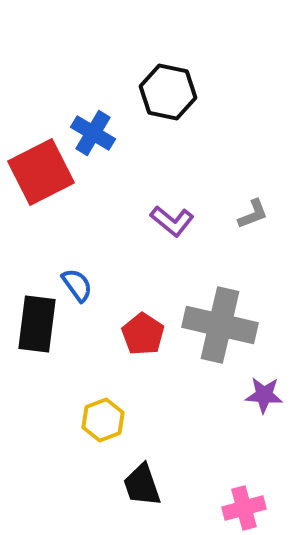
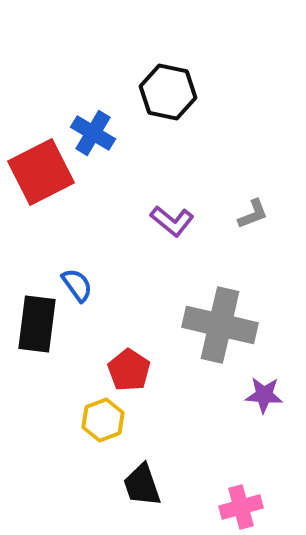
red pentagon: moved 14 px left, 36 px down
pink cross: moved 3 px left, 1 px up
